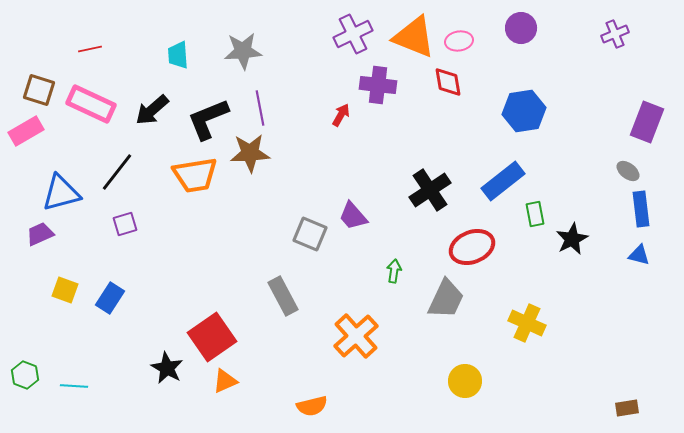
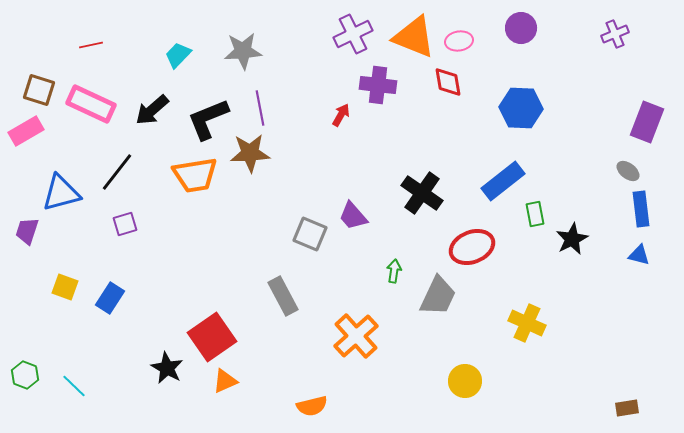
red line at (90, 49): moved 1 px right, 4 px up
cyan trapezoid at (178, 55): rotated 48 degrees clockwise
blue hexagon at (524, 111): moved 3 px left, 3 px up; rotated 12 degrees clockwise
black cross at (430, 190): moved 8 px left, 3 px down; rotated 21 degrees counterclockwise
purple trapezoid at (40, 234): moved 13 px left, 3 px up; rotated 48 degrees counterclockwise
yellow square at (65, 290): moved 3 px up
gray trapezoid at (446, 299): moved 8 px left, 3 px up
cyan line at (74, 386): rotated 40 degrees clockwise
